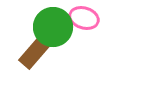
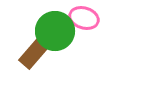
green circle: moved 2 px right, 4 px down
